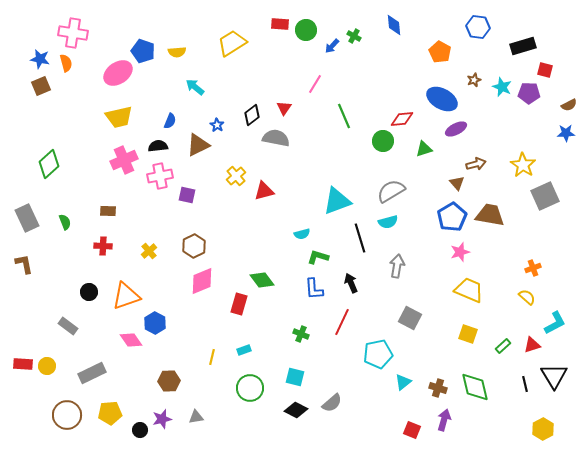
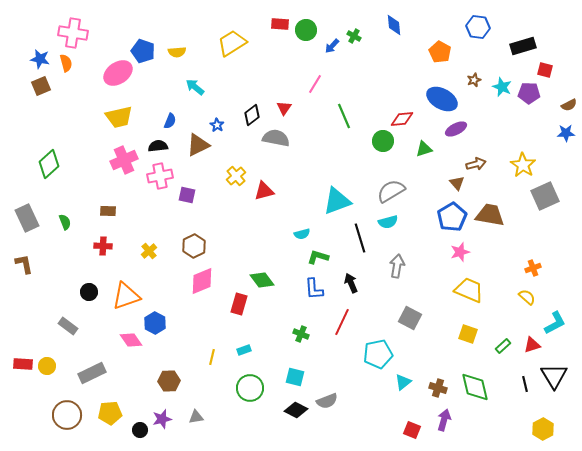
gray semicircle at (332, 403): moved 5 px left, 2 px up; rotated 20 degrees clockwise
